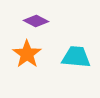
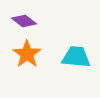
purple diamond: moved 12 px left; rotated 10 degrees clockwise
